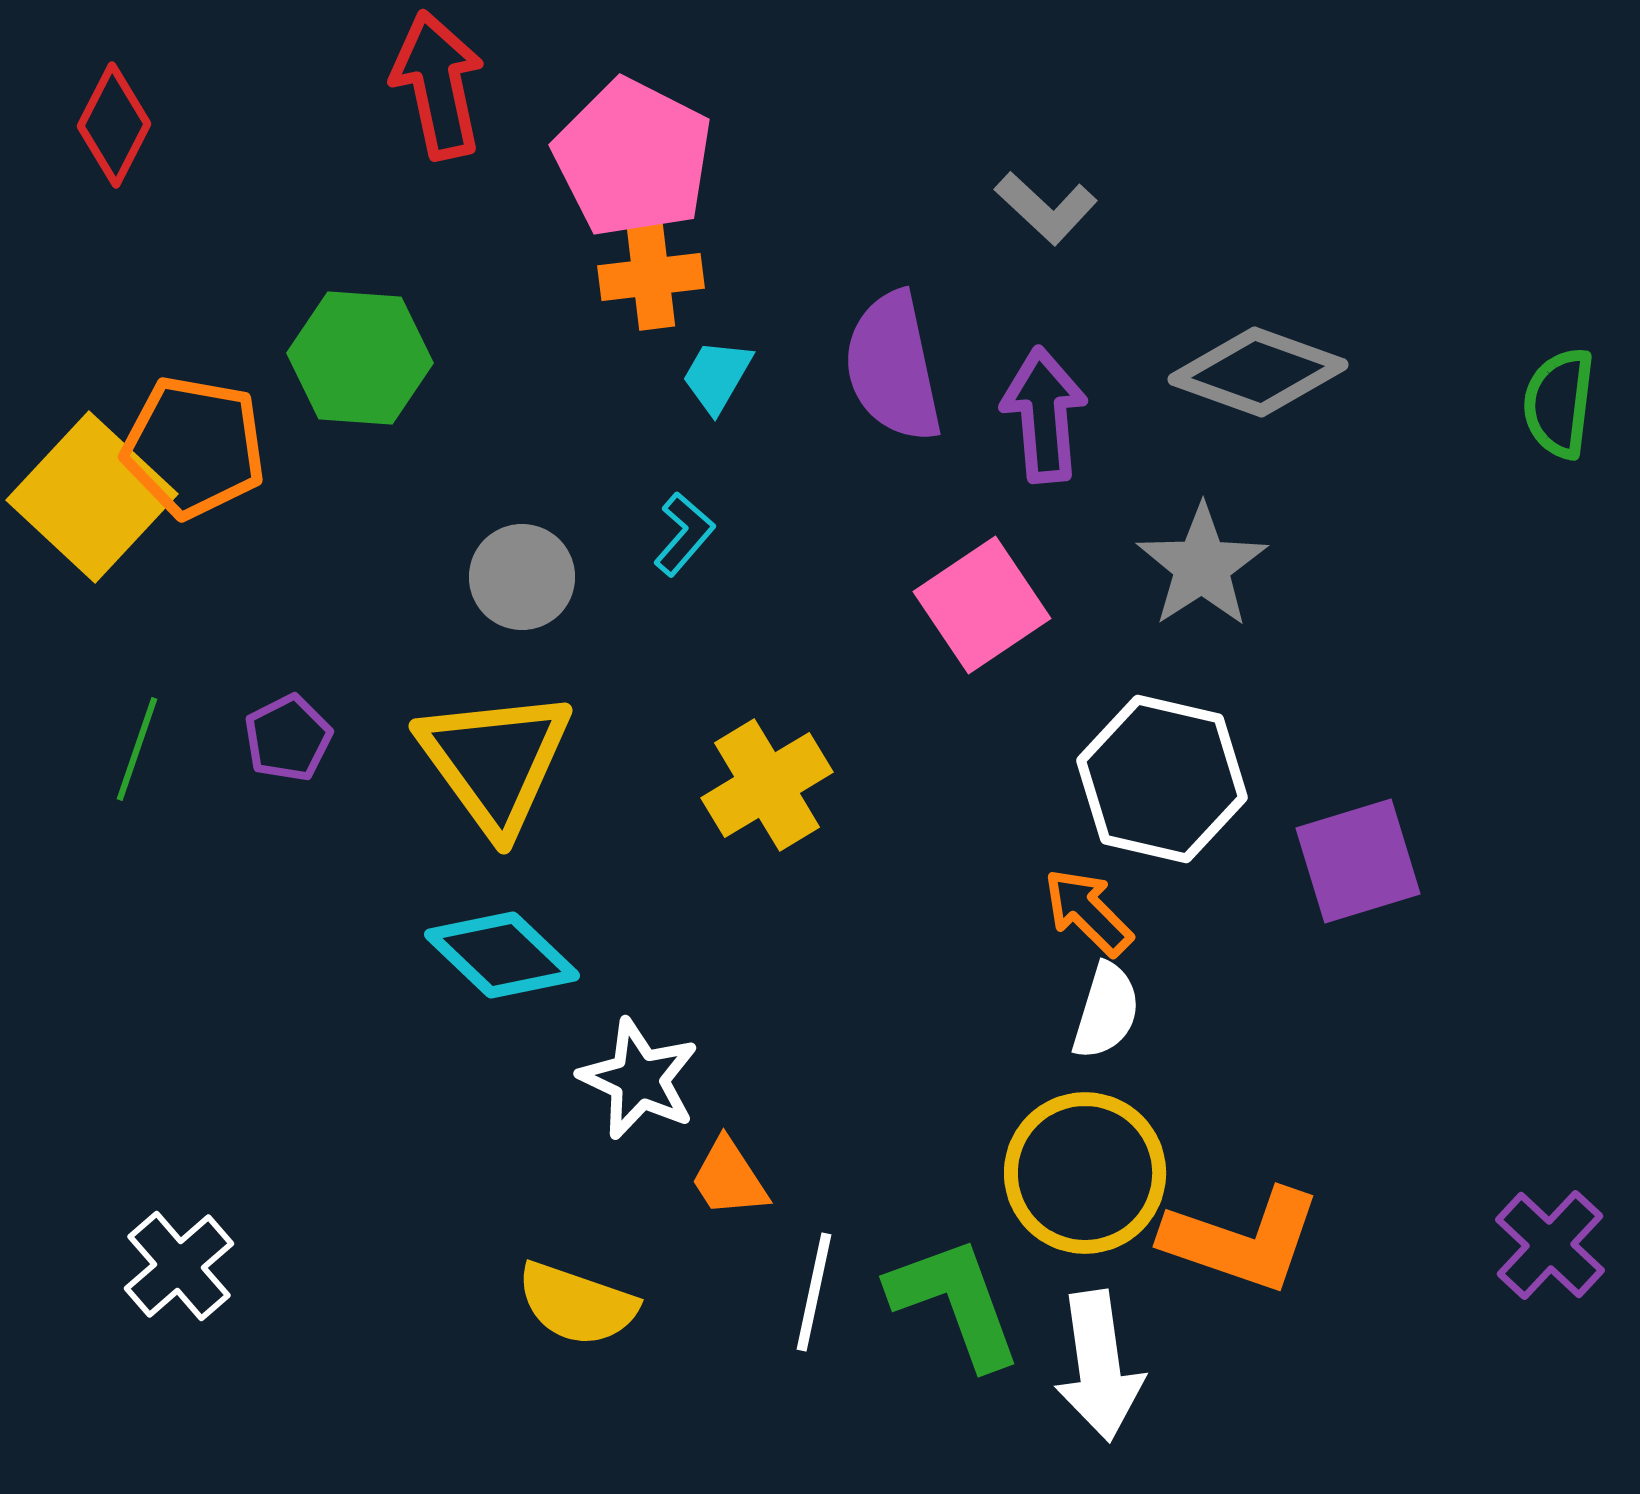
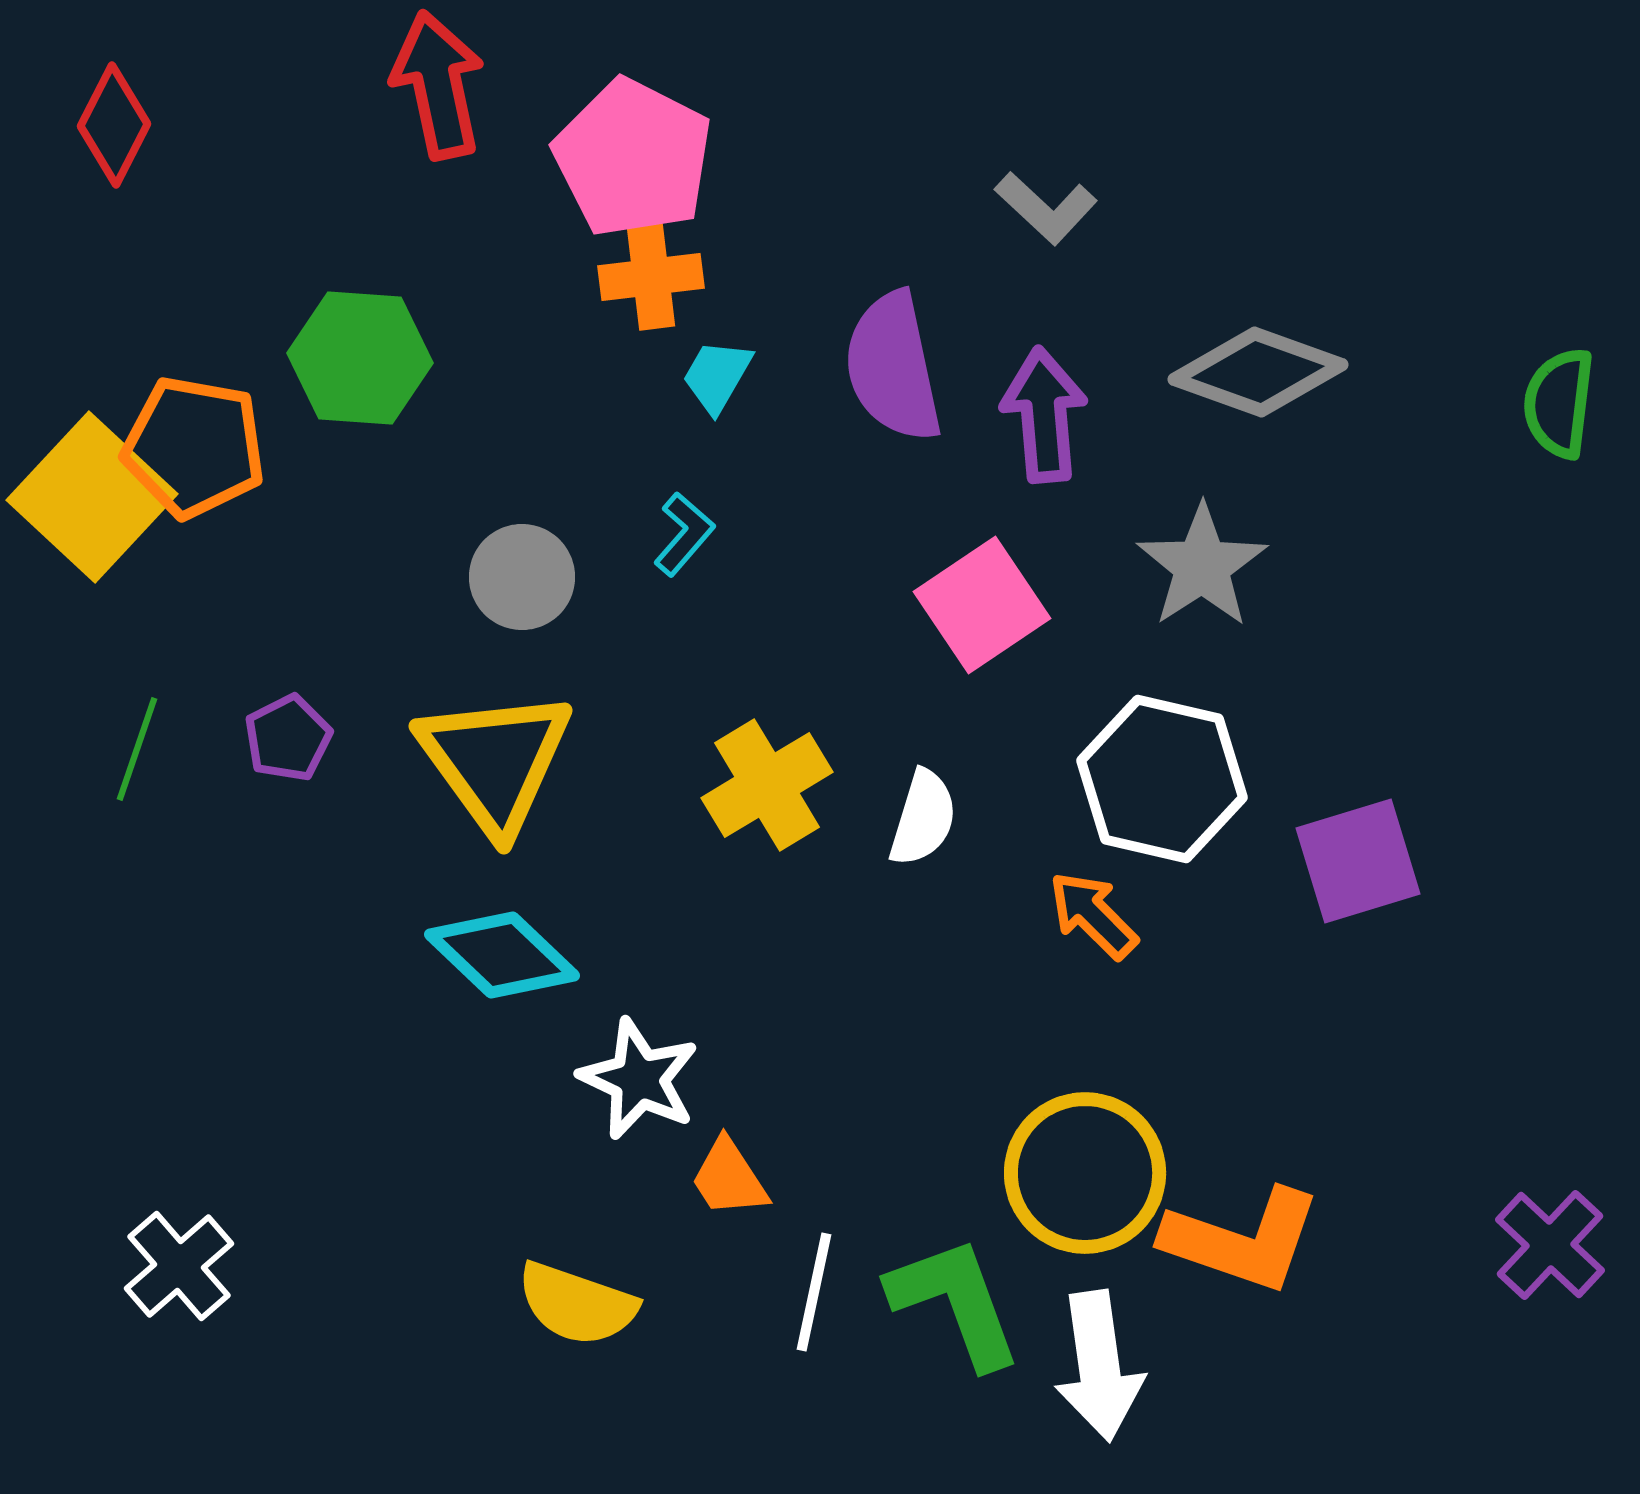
orange arrow: moved 5 px right, 3 px down
white semicircle: moved 183 px left, 193 px up
